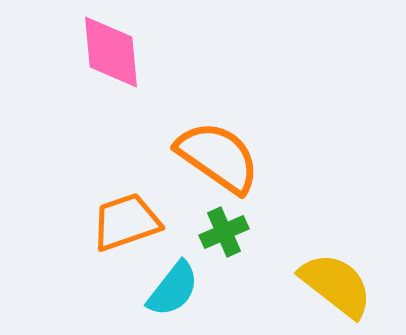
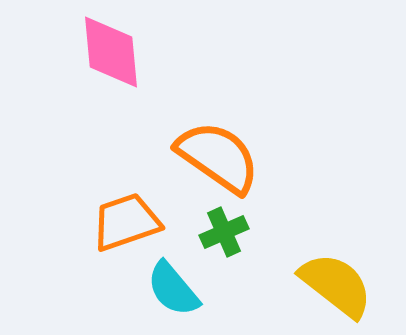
cyan semicircle: rotated 102 degrees clockwise
